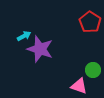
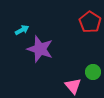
cyan arrow: moved 2 px left, 6 px up
green circle: moved 2 px down
pink triangle: moved 6 px left; rotated 30 degrees clockwise
